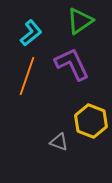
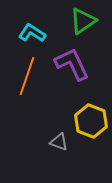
green triangle: moved 3 px right
cyan L-shape: moved 1 px right; rotated 108 degrees counterclockwise
